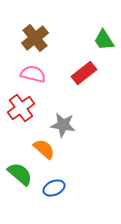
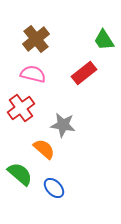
brown cross: moved 1 px right, 1 px down
blue ellipse: rotated 70 degrees clockwise
